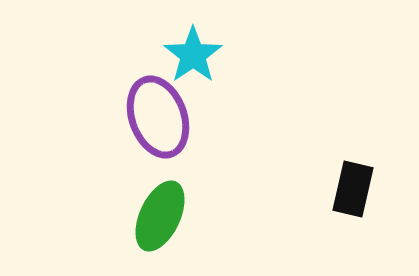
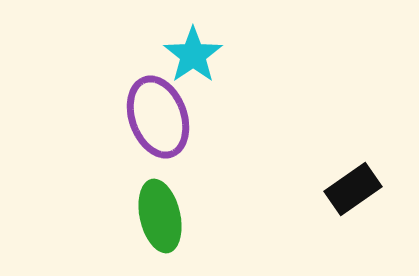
black rectangle: rotated 42 degrees clockwise
green ellipse: rotated 38 degrees counterclockwise
